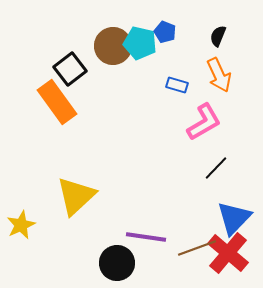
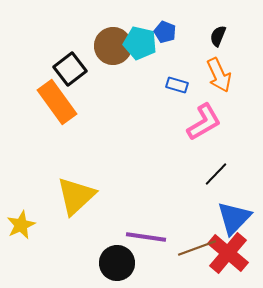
black line: moved 6 px down
